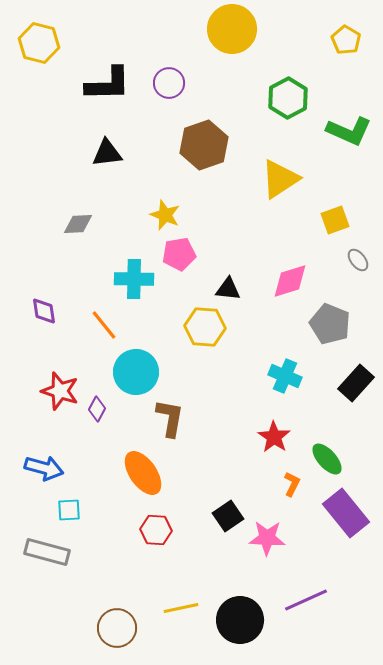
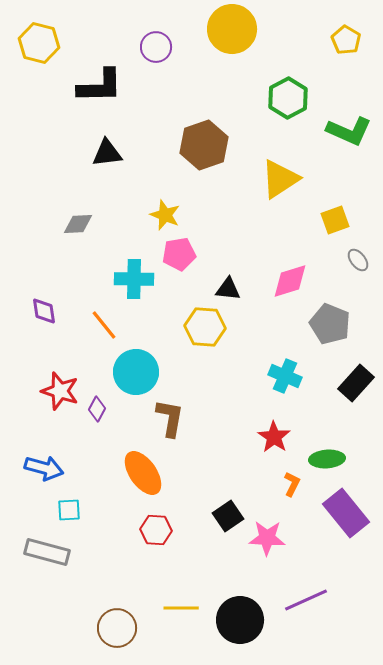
purple circle at (169, 83): moved 13 px left, 36 px up
black L-shape at (108, 84): moved 8 px left, 2 px down
green ellipse at (327, 459): rotated 52 degrees counterclockwise
yellow line at (181, 608): rotated 12 degrees clockwise
